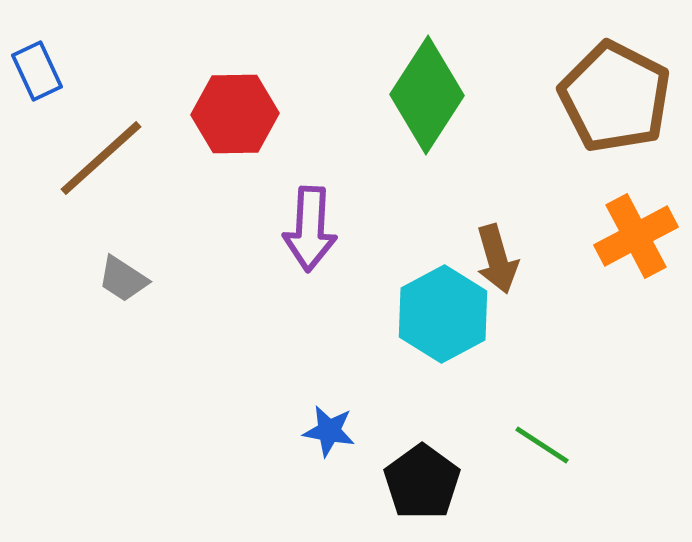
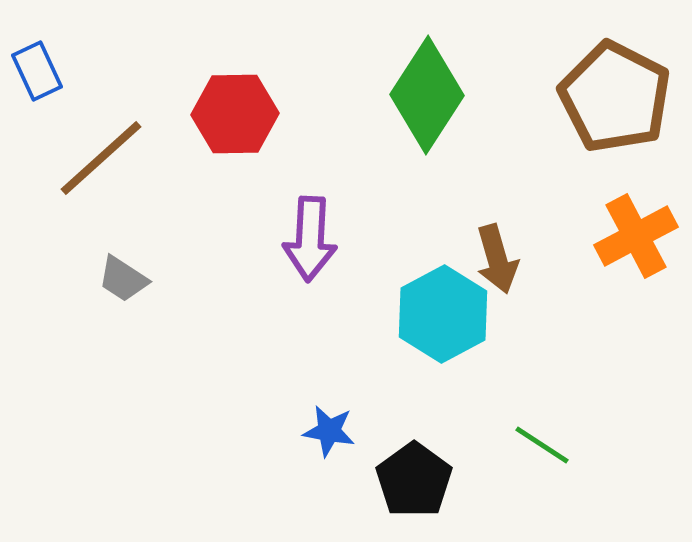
purple arrow: moved 10 px down
black pentagon: moved 8 px left, 2 px up
